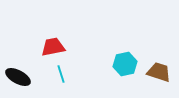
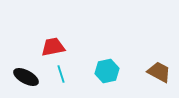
cyan hexagon: moved 18 px left, 7 px down
brown trapezoid: rotated 10 degrees clockwise
black ellipse: moved 8 px right
